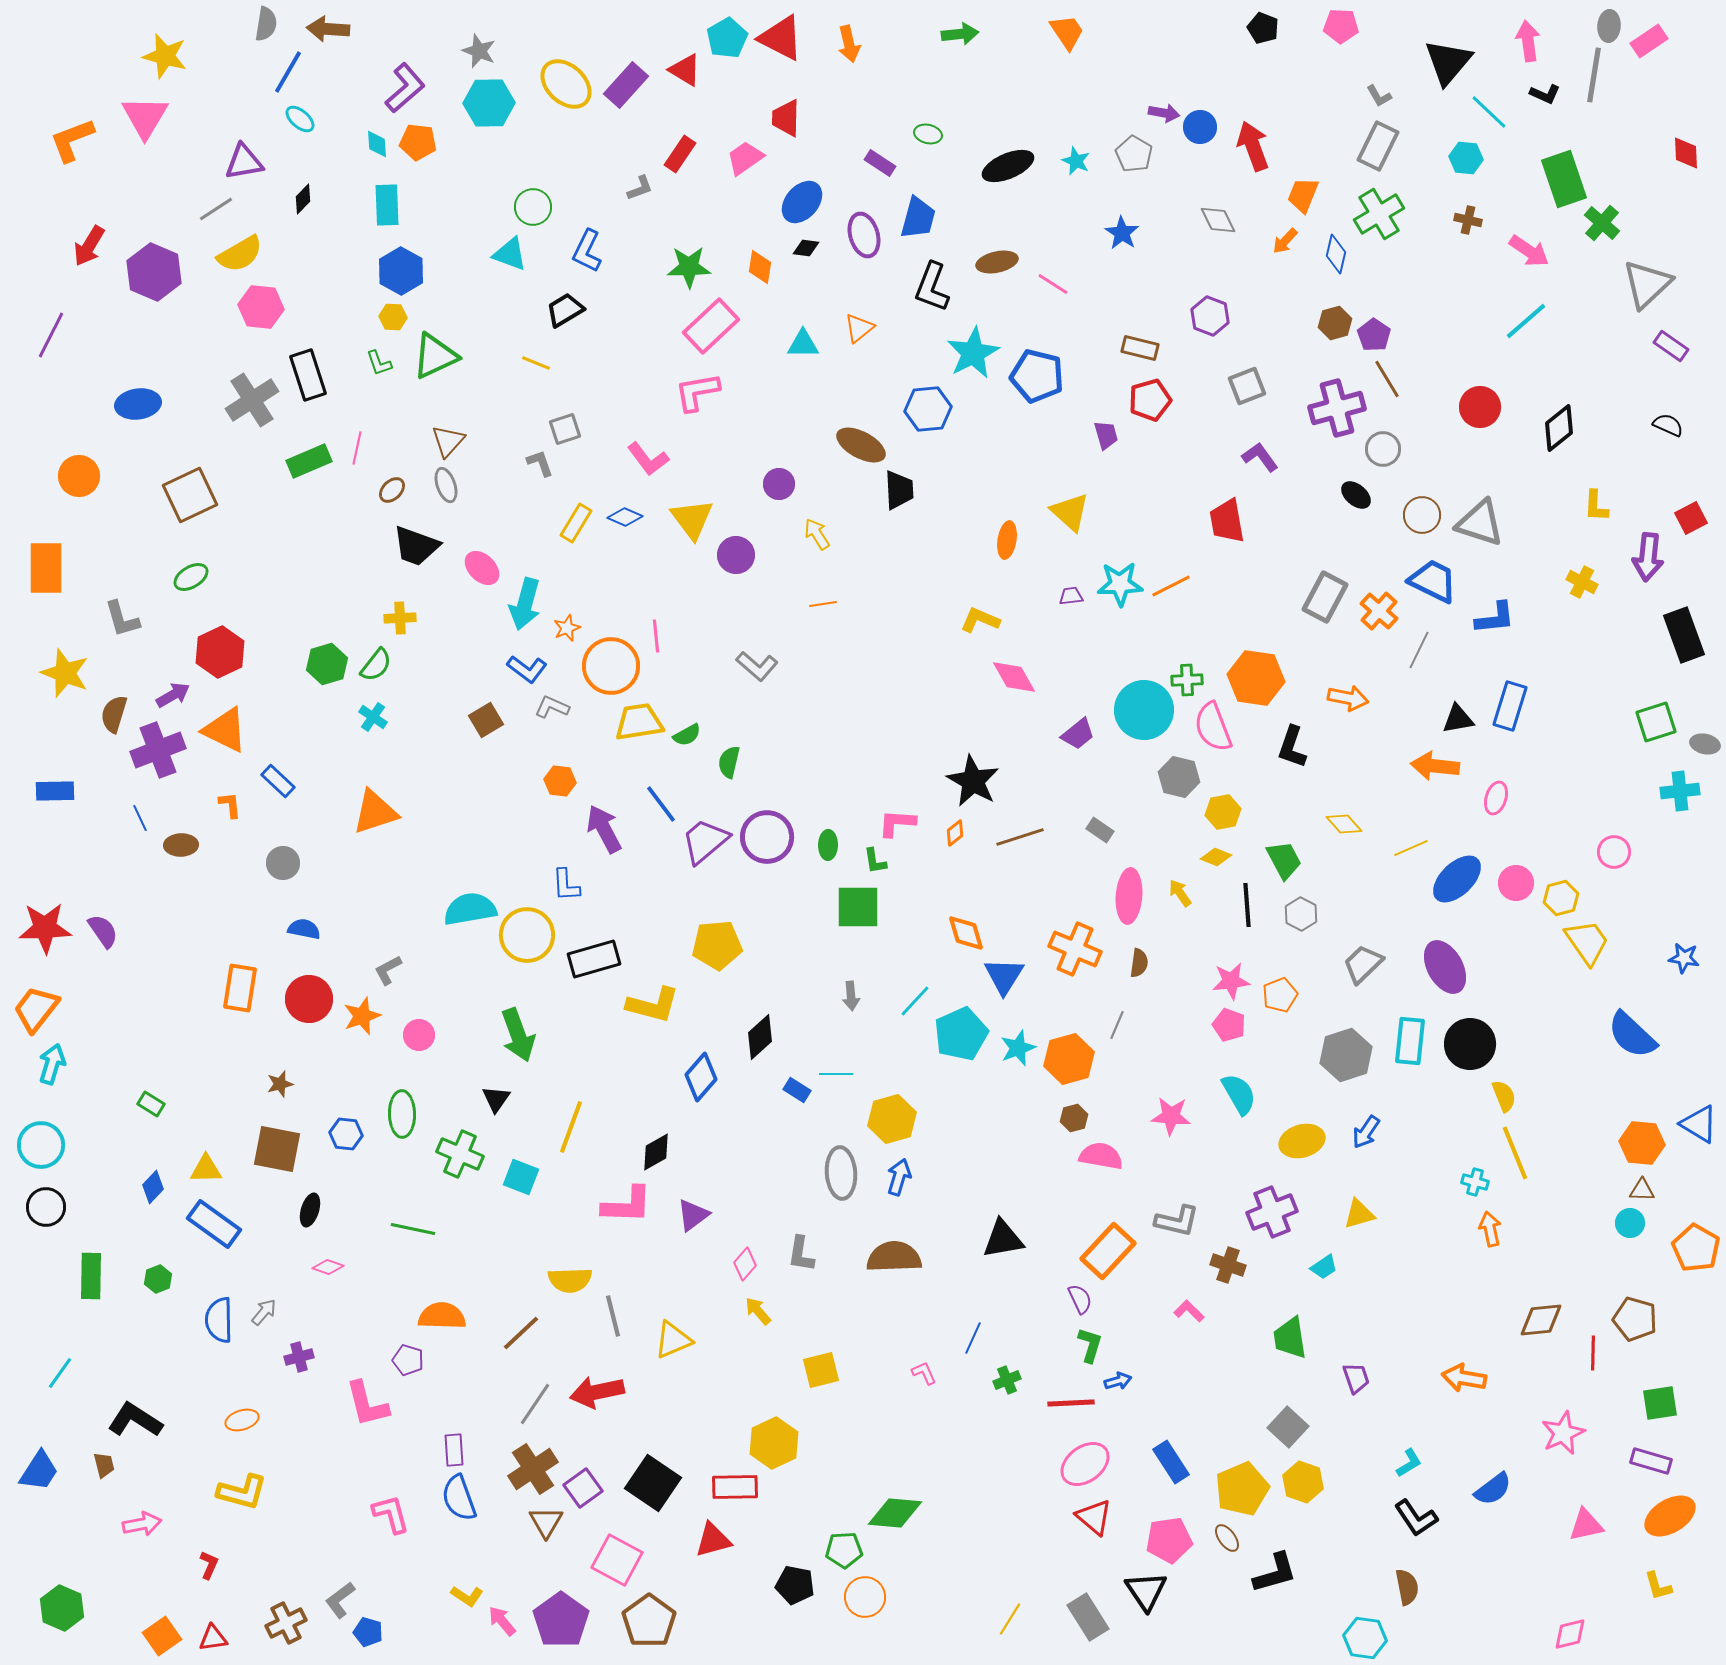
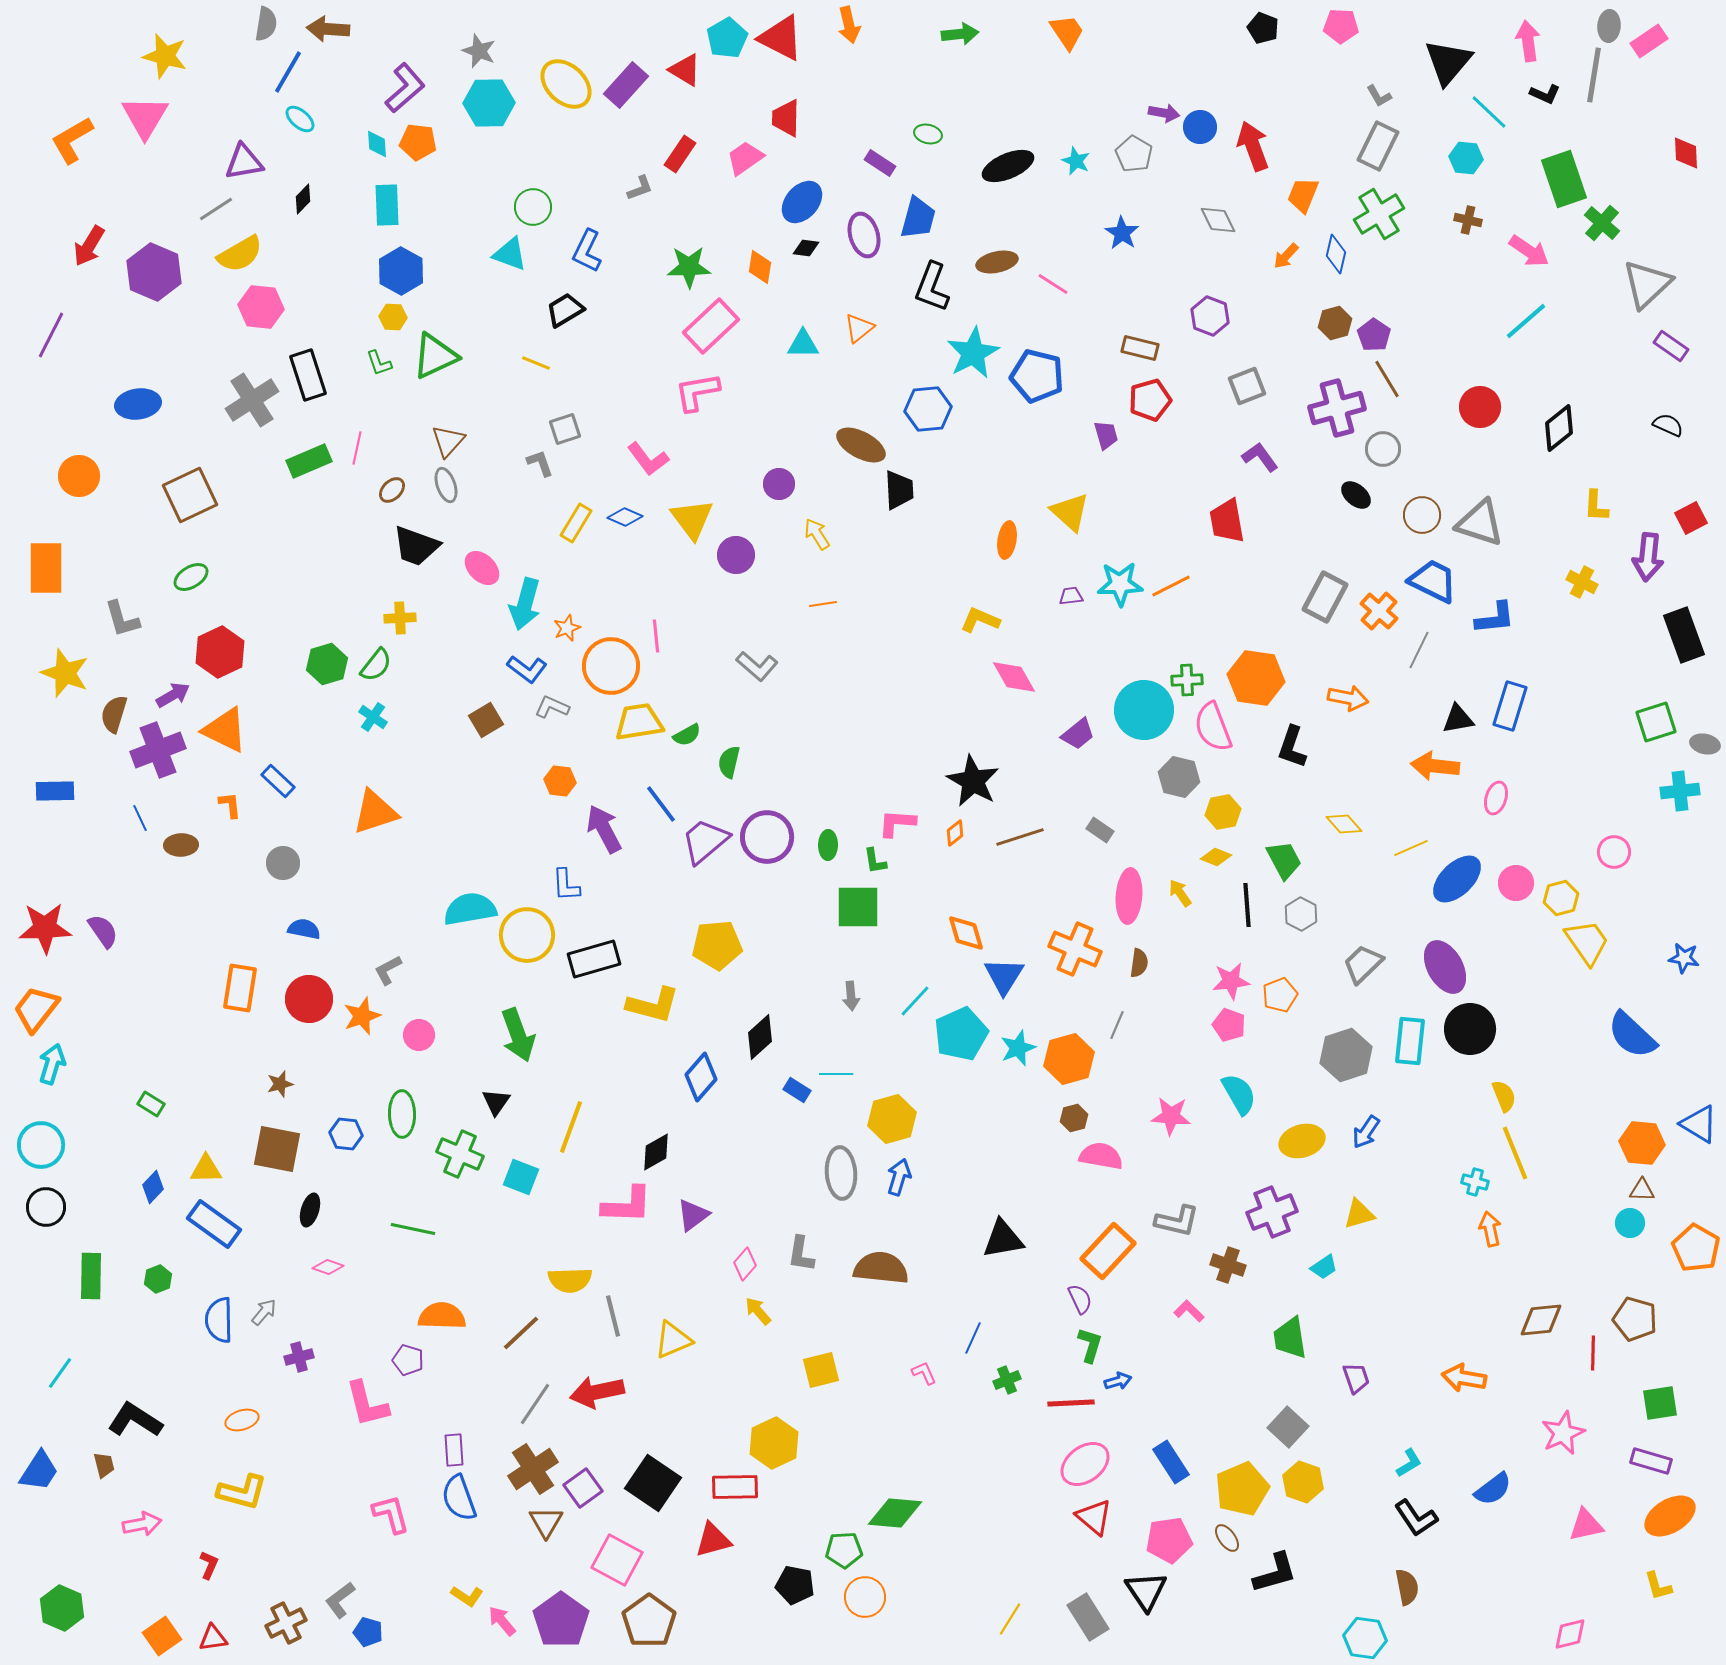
orange arrow at (849, 44): moved 19 px up
orange L-shape at (72, 140): rotated 9 degrees counterclockwise
orange arrow at (1285, 241): moved 1 px right, 15 px down
black circle at (1470, 1044): moved 15 px up
black triangle at (496, 1099): moved 3 px down
brown semicircle at (894, 1257): moved 13 px left, 11 px down; rotated 8 degrees clockwise
